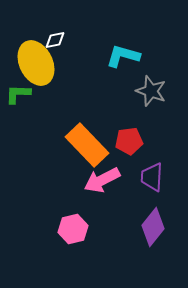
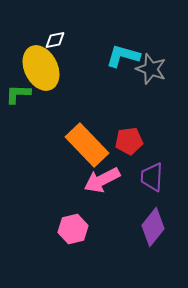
yellow ellipse: moved 5 px right, 5 px down
gray star: moved 22 px up
